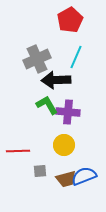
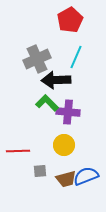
green L-shape: moved 2 px up; rotated 15 degrees counterclockwise
blue semicircle: moved 2 px right
